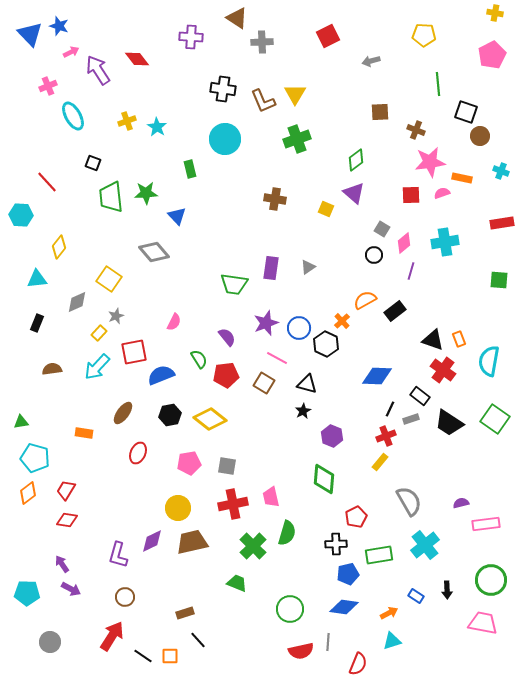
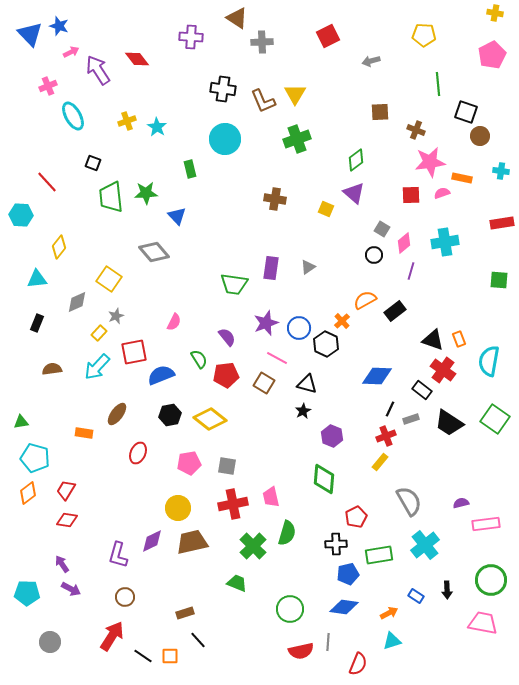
cyan cross at (501, 171): rotated 14 degrees counterclockwise
black rectangle at (420, 396): moved 2 px right, 6 px up
brown ellipse at (123, 413): moved 6 px left, 1 px down
